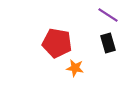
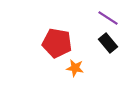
purple line: moved 3 px down
black rectangle: rotated 24 degrees counterclockwise
